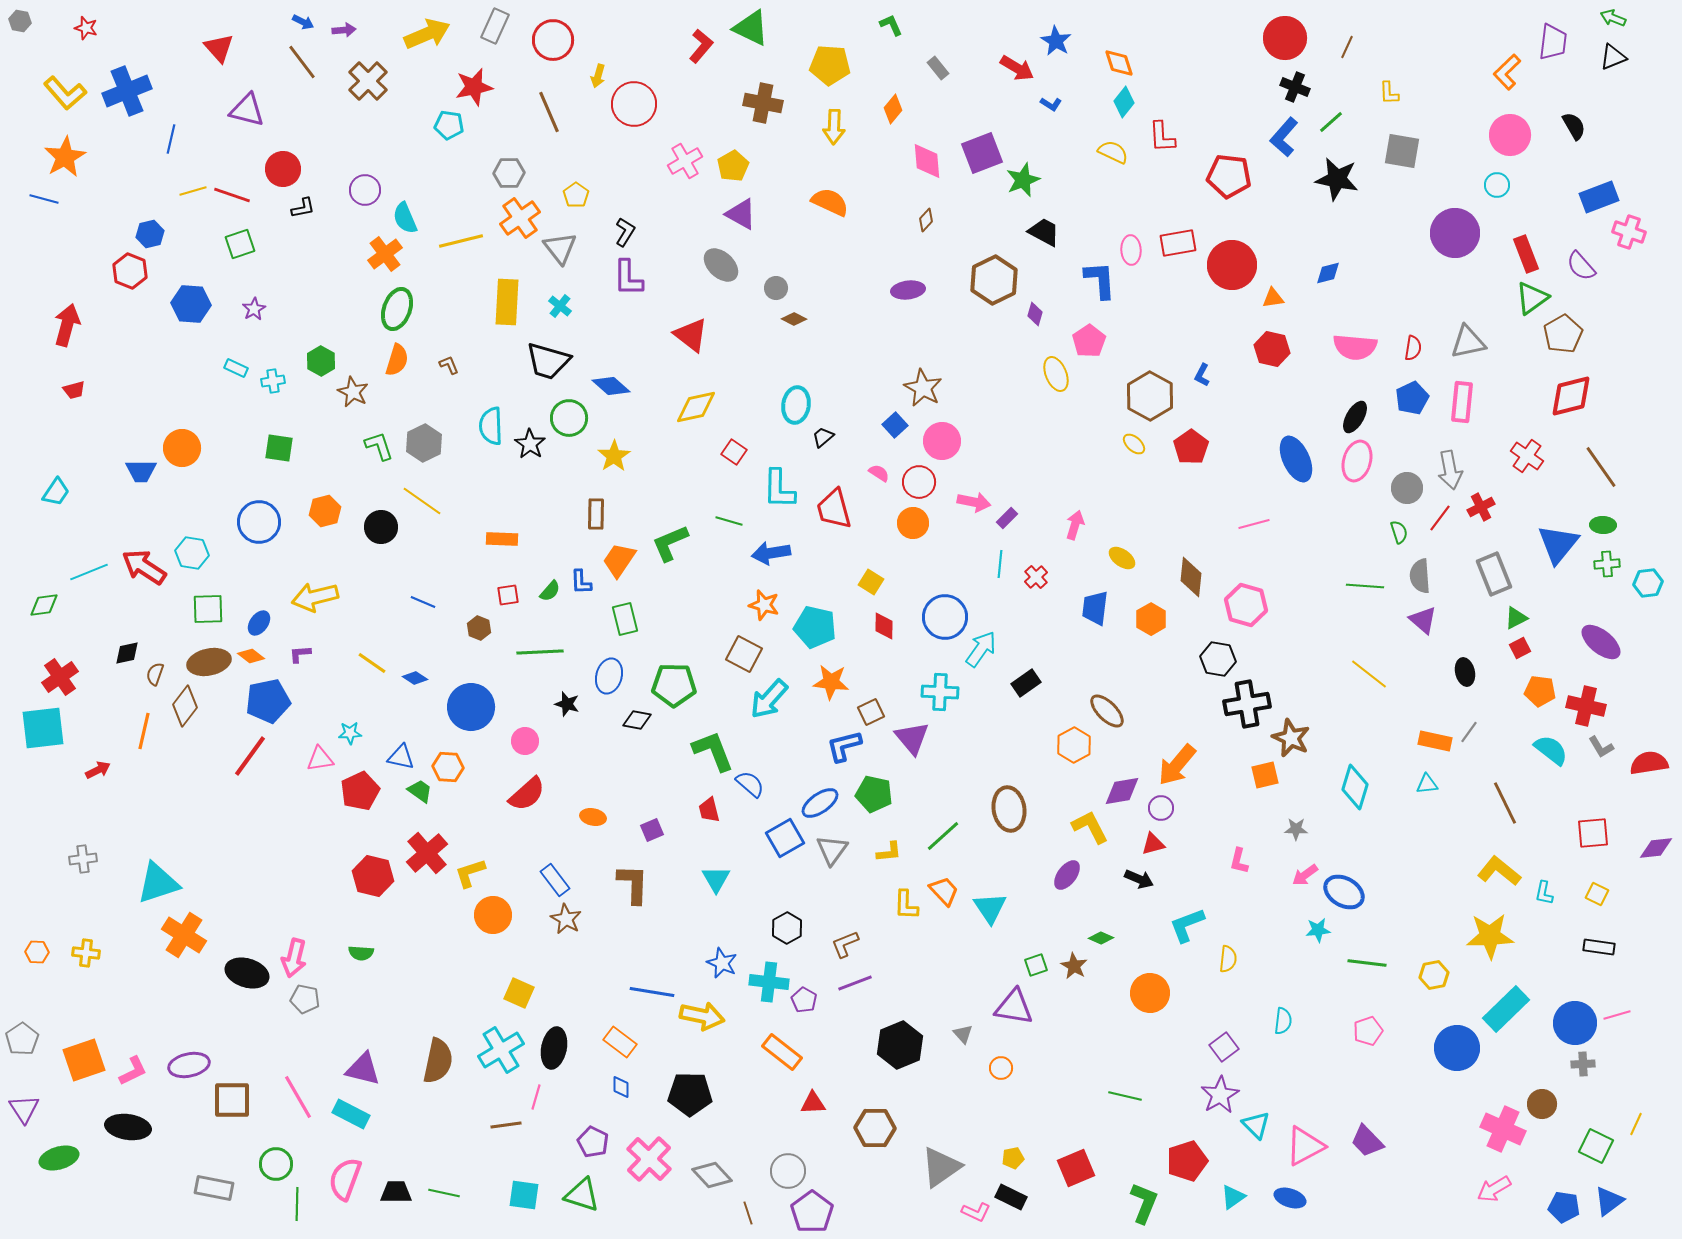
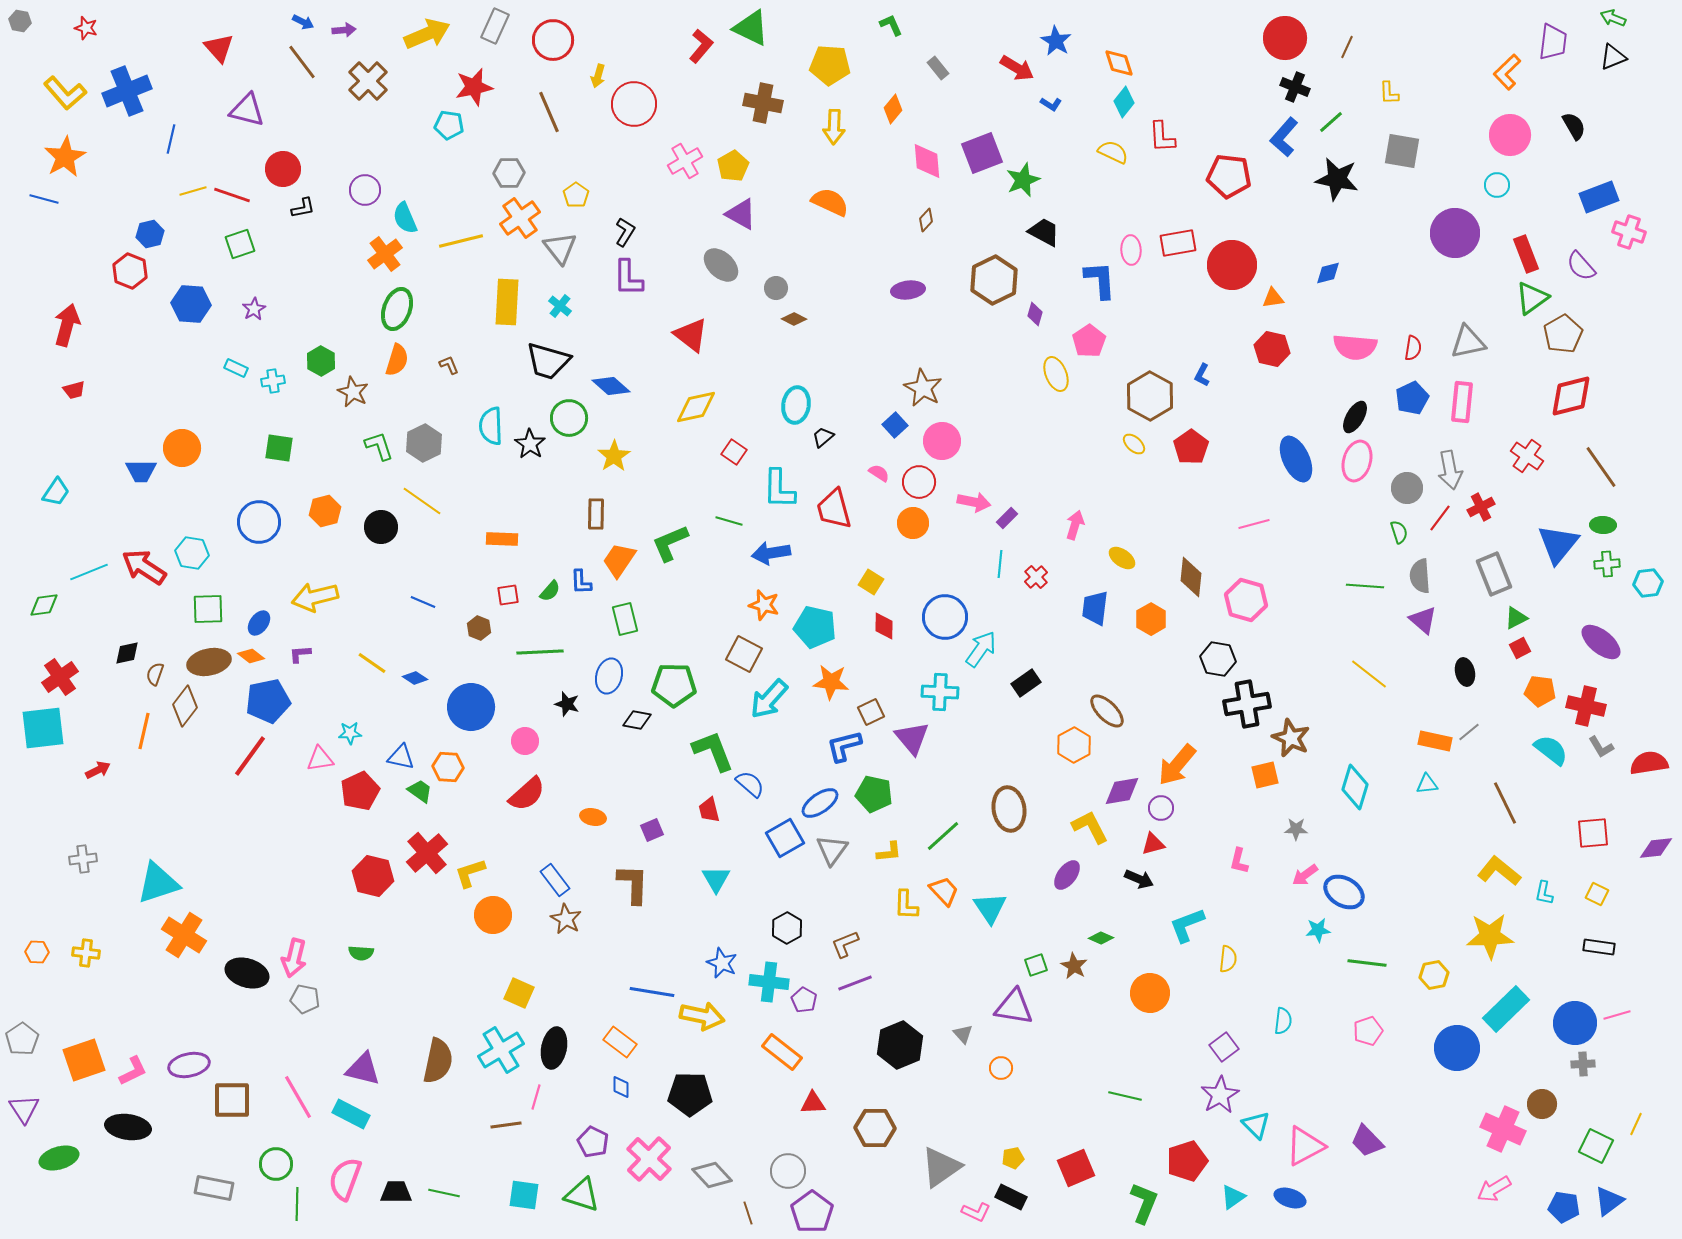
pink hexagon at (1246, 605): moved 5 px up
gray line at (1469, 732): rotated 15 degrees clockwise
